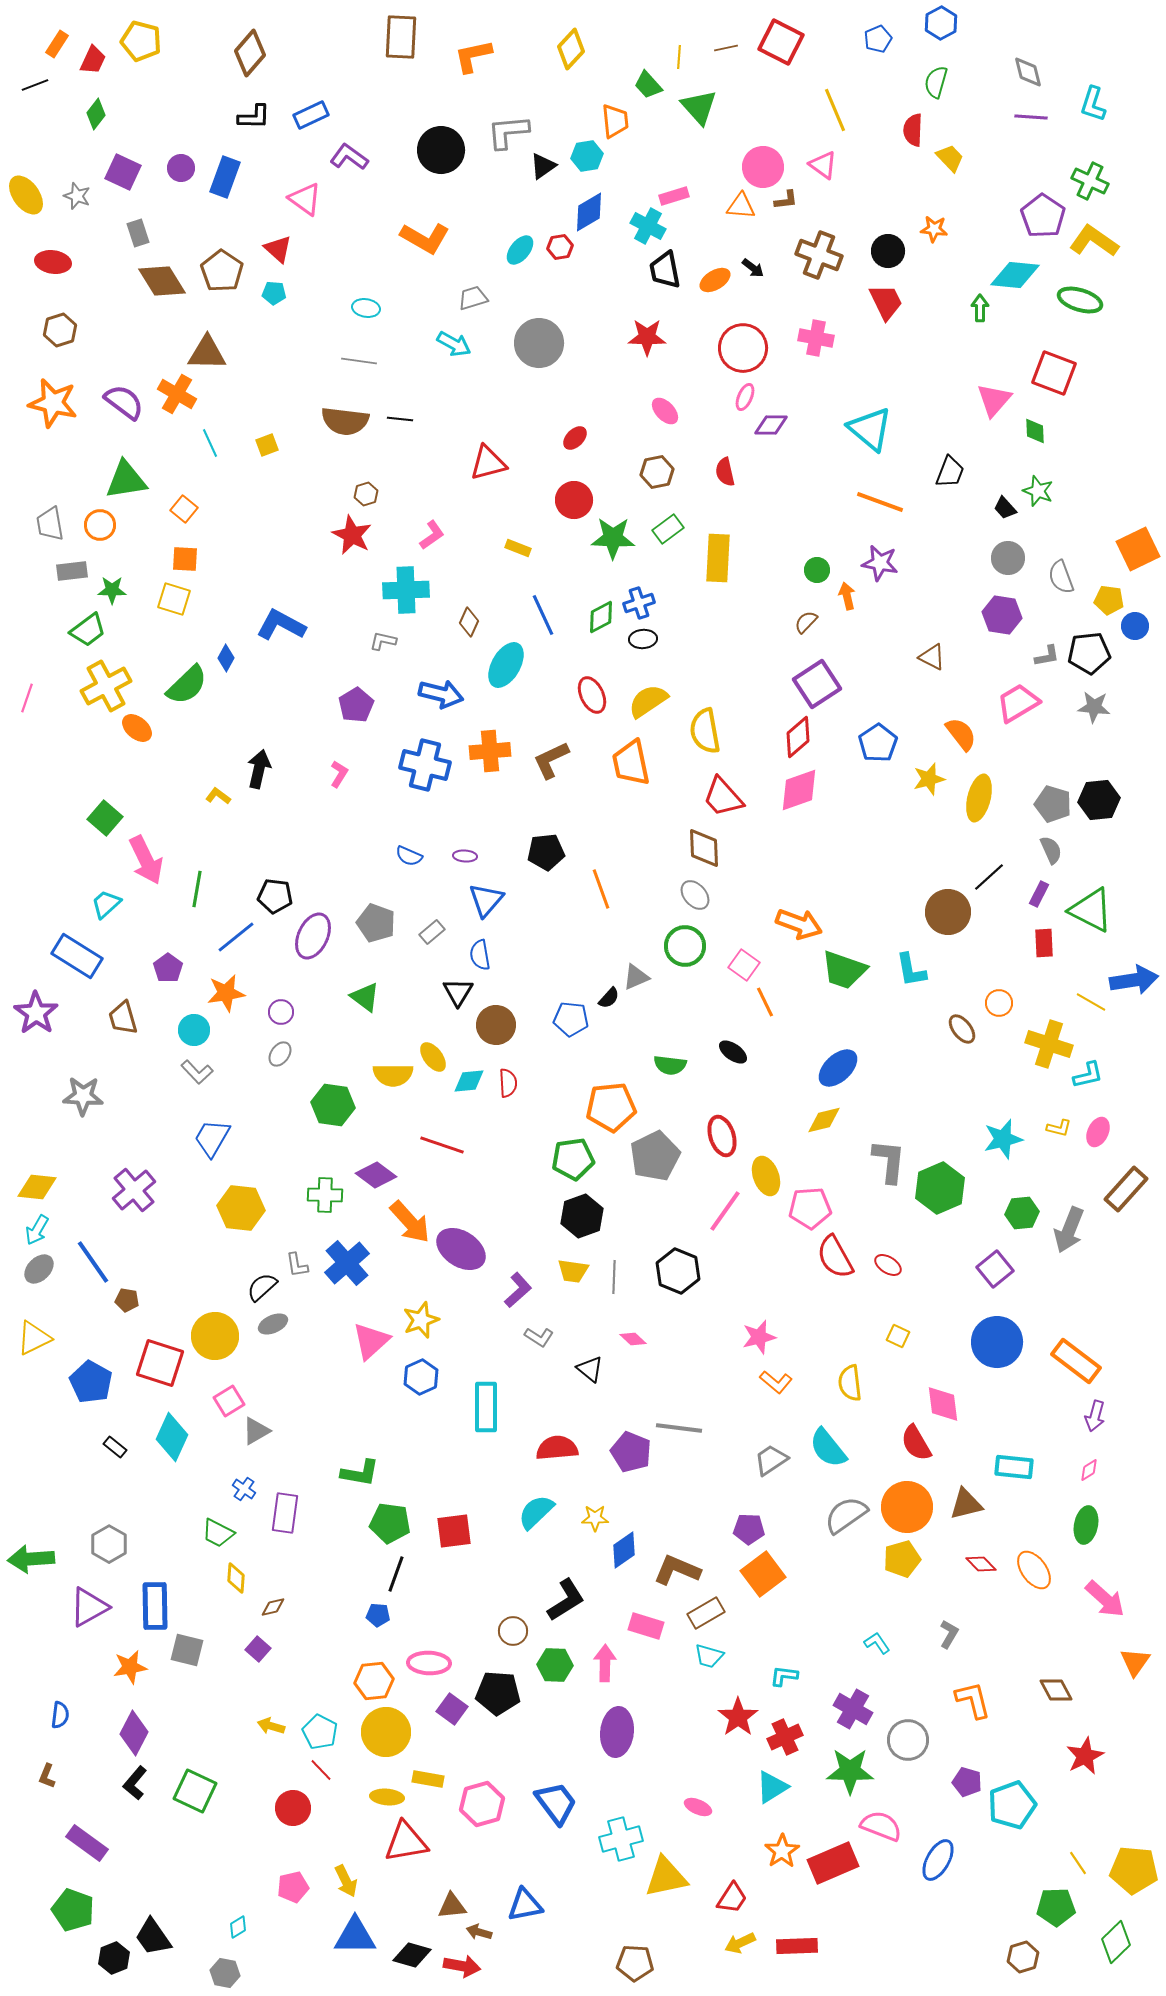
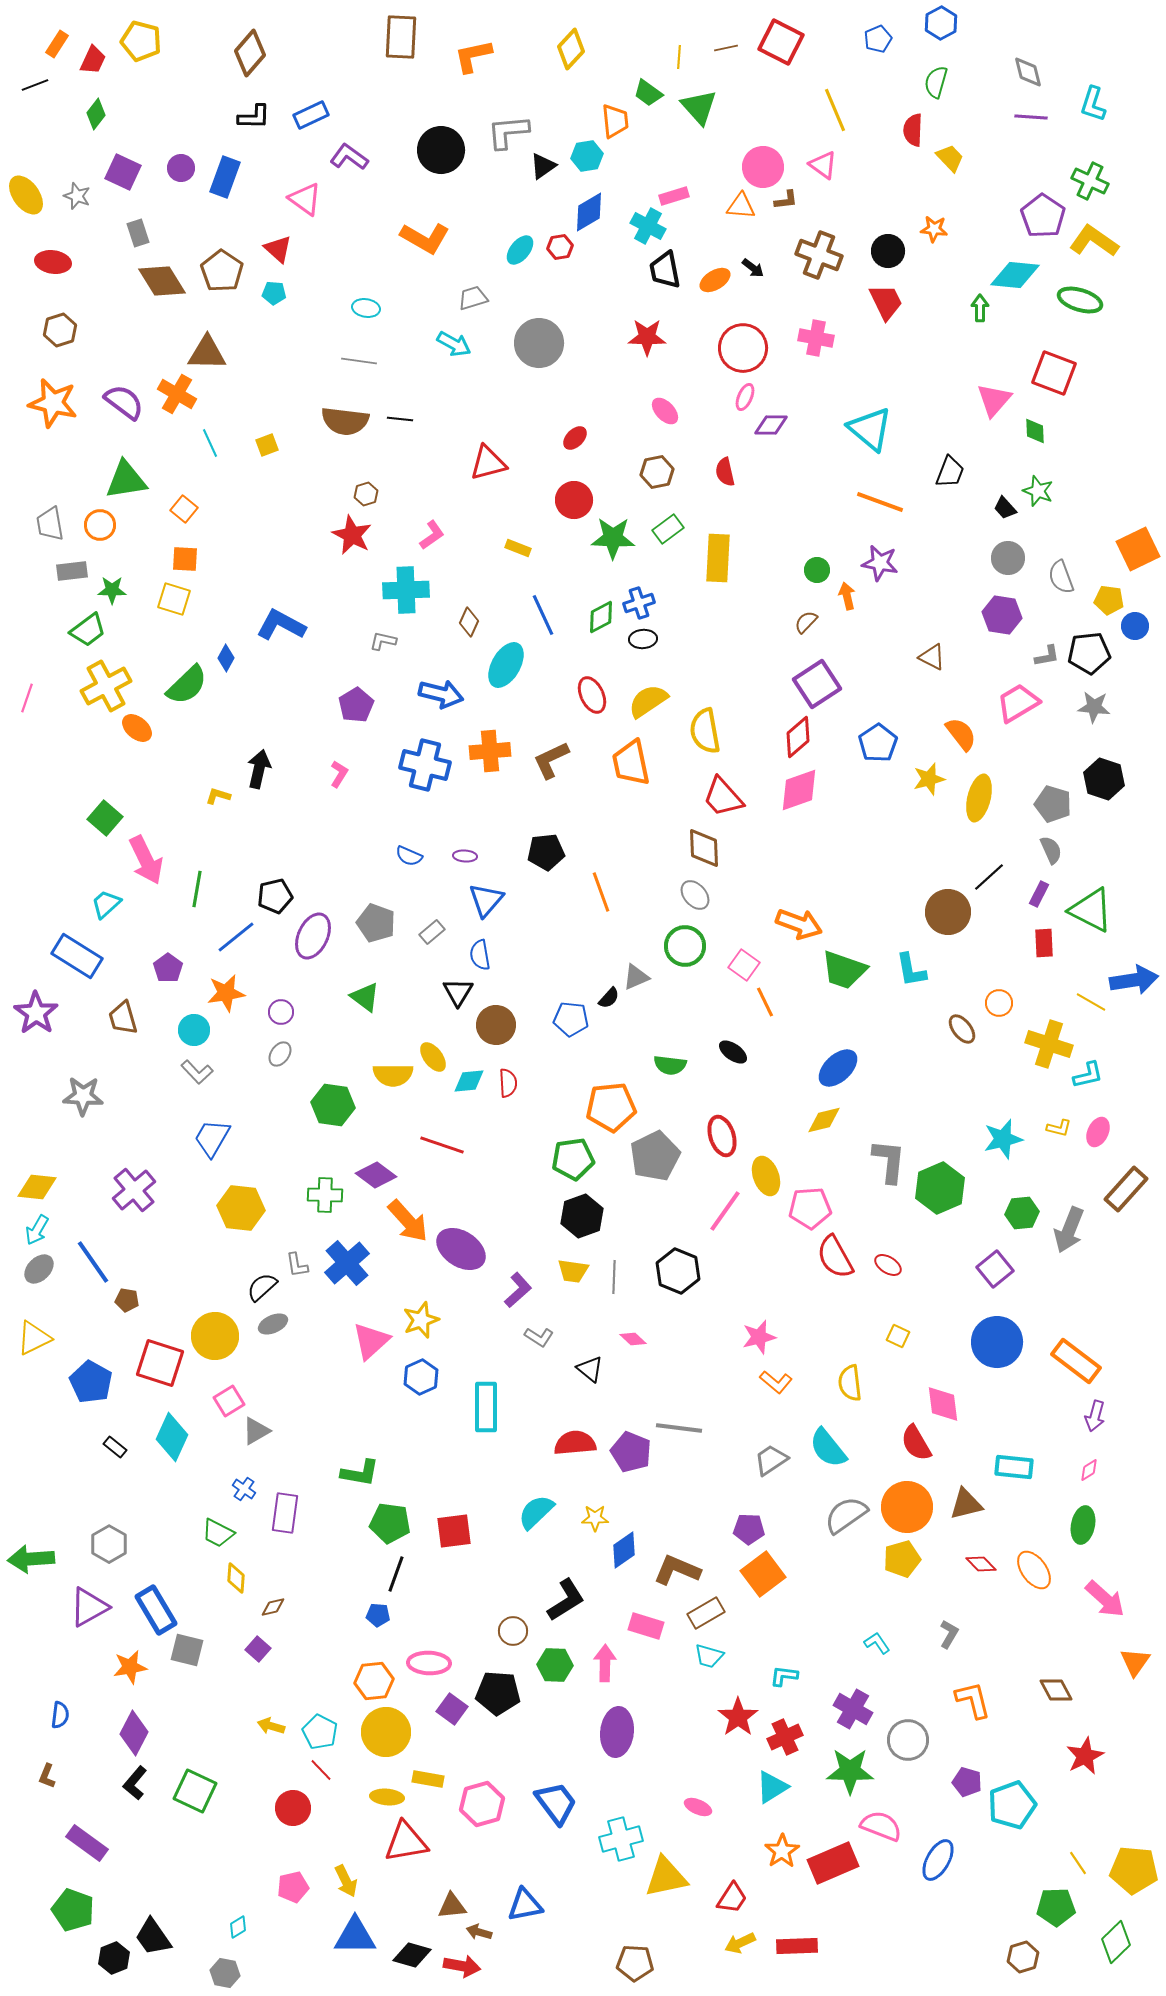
green trapezoid at (648, 85): moved 8 px down; rotated 12 degrees counterclockwise
yellow L-shape at (218, 796): rotated 20 degrees counterclockwise
black hexagon at (1099, 800): moved 5 px right, 21 px up; rotated 24 degrees clockwise
orange line at (601, 889): moved 3 px down
black pentagon at (275, 896): rotated 20 degrees counterclockwise
orange arrow at (410, 1222): moved 2 px left, 1 px up
red semicircle at (557, 1448): moved 18 px right, 5 px up
green ellipse at (1086, 1525): moved 3 px left
blue rectangle at (155, 1606): moved 1 px right, 4 px down; rotated 30 degrees counterclockwise
